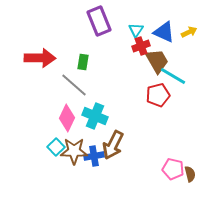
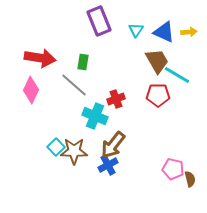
yellow arrow: rotated 21 degrees clockwise
red cross: moved 25 px left, 53 px down
red arrow: rotated 8 degrees clockwise
cyan line: moved 4 px right, 1 px up
red pentagon: rotated 15 degrees clockwise
pink diamond: moved 36 px left, 28 px up
brown arrow: rotated 12 degrees clockwise
blue cross: moved 14 px right, 9 px down; rotated 18 degrees counterclockwise
brown semicircle: moved 5 px down
